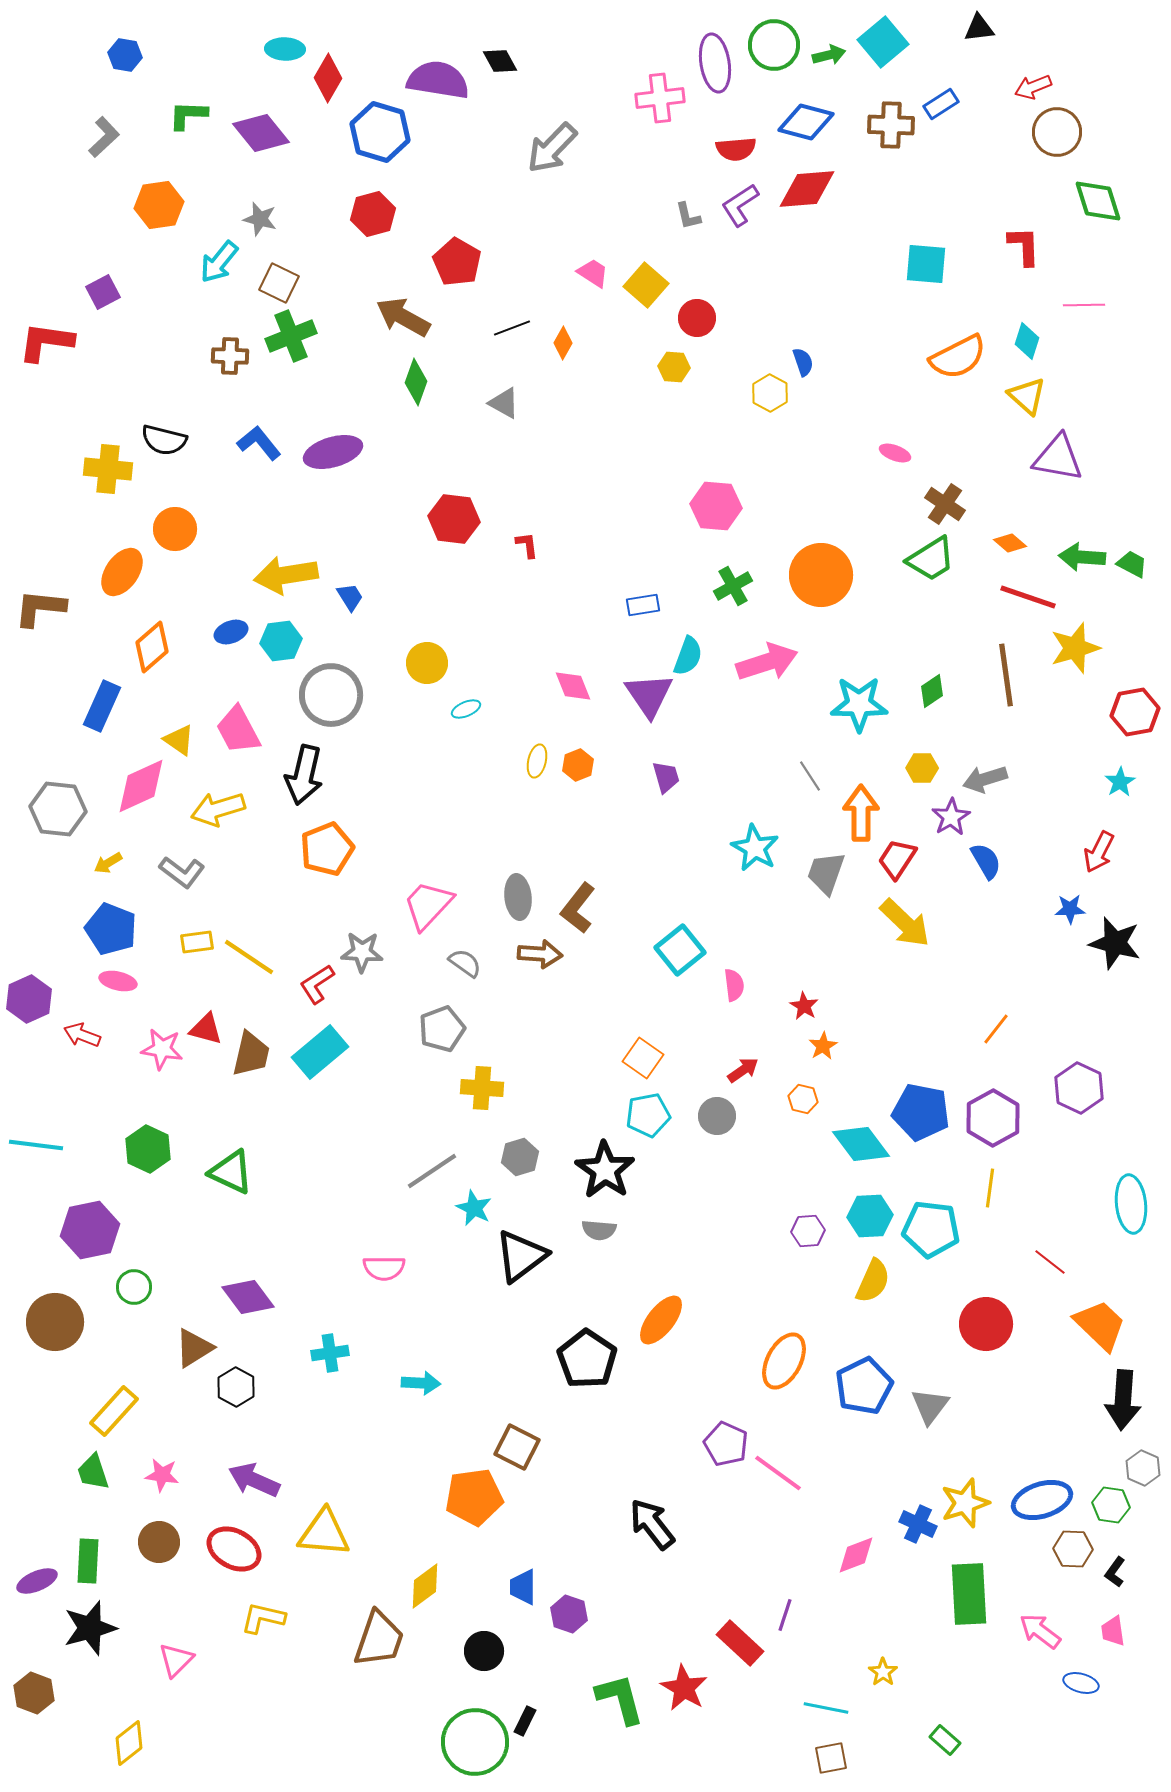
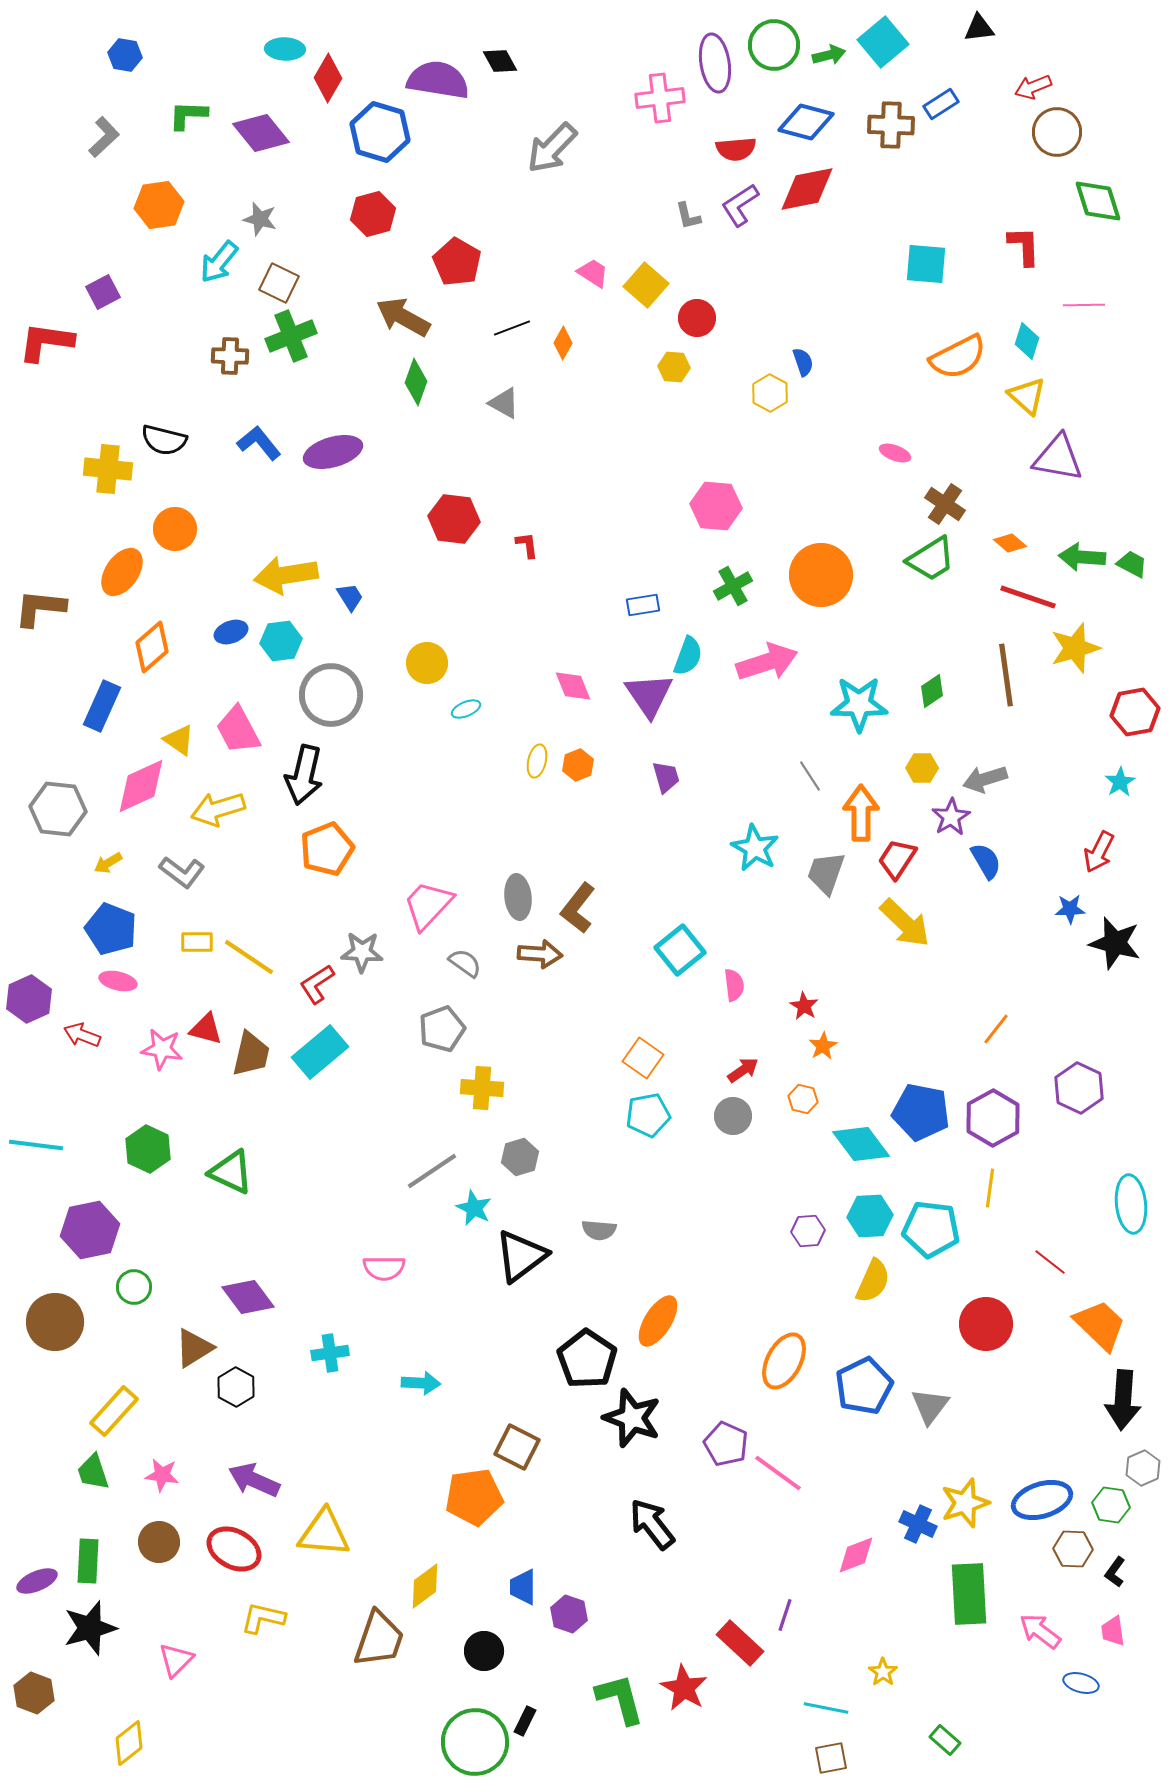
red diamond at (807, 189): rotated 6 degrees counterclockwise
yellow rectangle at (197, 942): rotated 8 degrees clockwise
gray circle at (717, 1116): moved 16 px right
black star at (605, 1170): moved 27 px right, 248 px down; rotated 14 degrees counterclockwise
orange ellipse at (661, 1320): moved 3 px left, 1 px down; rotated 6 degrees counterclockwise
gray hexagon at (1143, 1468): rotated 12 degrees clockwise
